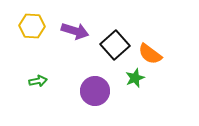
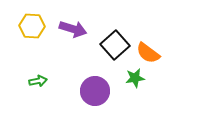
purple arrow: moved 2 px left, 2 px up
orange semicircle: moved 2 px left, 1 px up
green star: rotated 12 degrees clockwise
